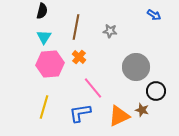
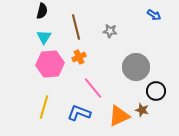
brown line: rotated 25 degrees counterclockwise
orange cross: rotated 24 degrees clockwise
blue L-shape: moved 1 px left; rotated 30 degrees clockwise
